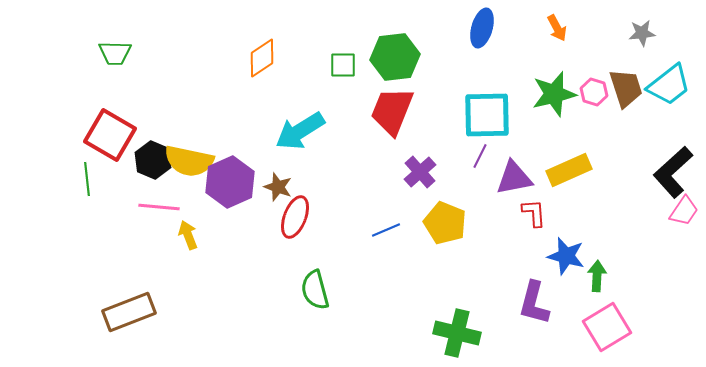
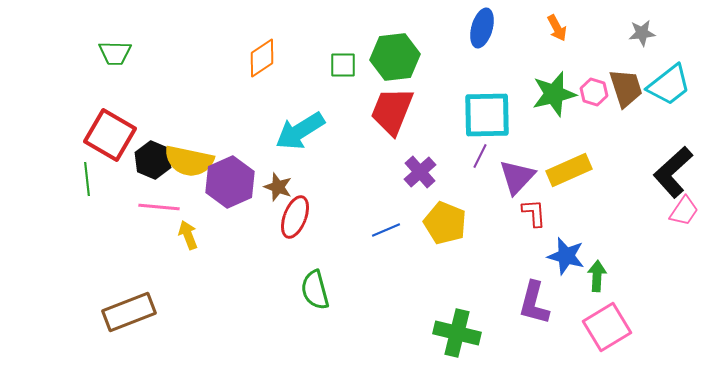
purple triangle: moved 3 px right, 1 px up; rotated 36 degrees counterclockwise
